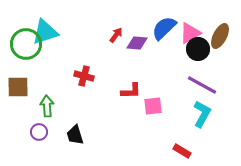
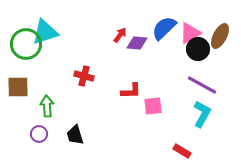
red arrow: moved 4 px right
purple circle: moved 2 px down
